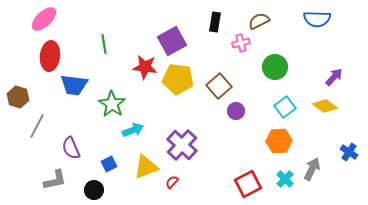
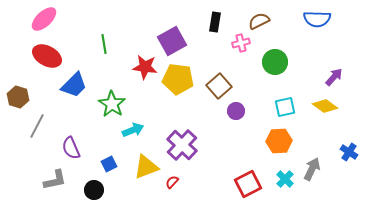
red ellipse: moved 3 px left; rotated 68 degrees counterclockwise
green circle: moved 5 px up
blue trapezoid: rotated 52 degrees counterclockwise
cyan square: rotated 25 degrees clockwise
